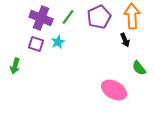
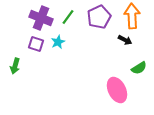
black arrow: rotated 40 degrees counterclockwise
green semicircle: rotated 84 degrees counterclockwise
pink ellipse: moved 3 px right; rotated 35 degrees clockwise
